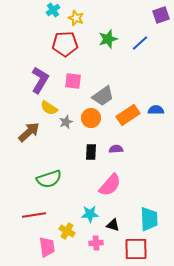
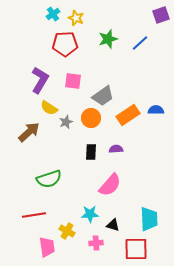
cyan cross: moved 4 px down
